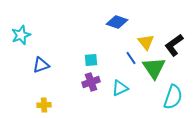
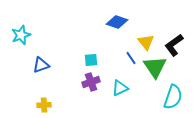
green triangle: moved 1 px right, 1 px up
